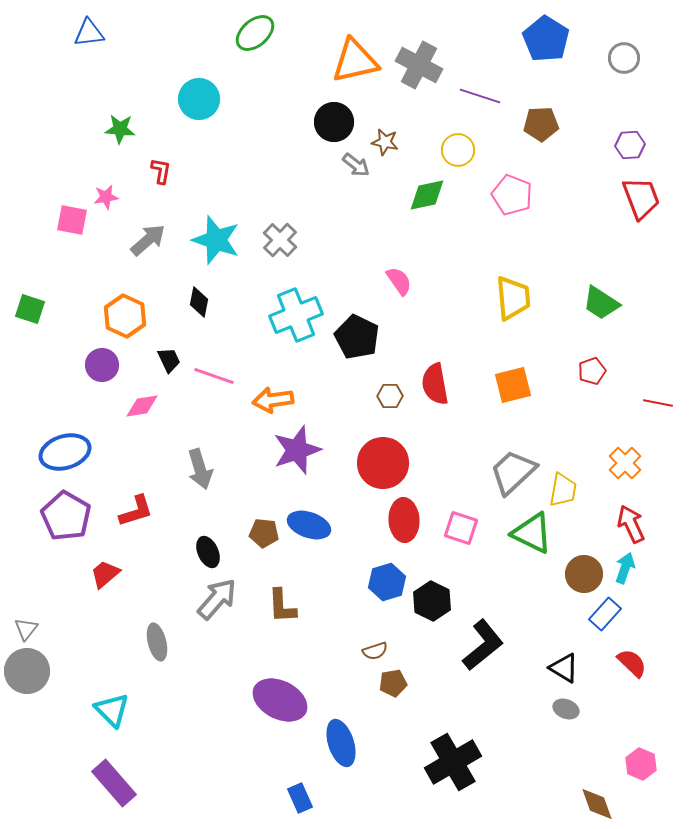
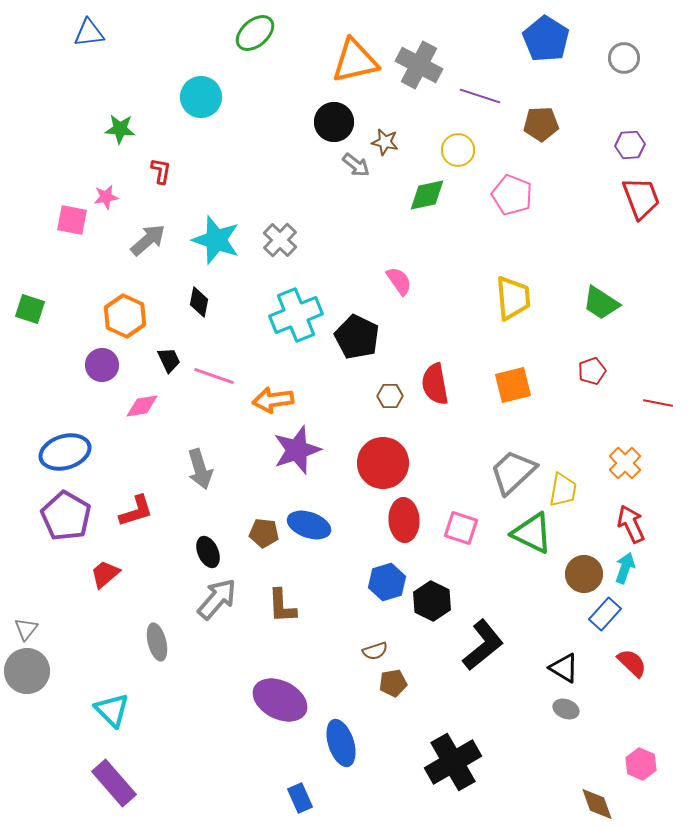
cyan circle at (199, 99): moved 2 px right, 2 px up
